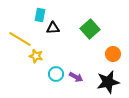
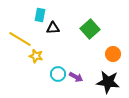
cyan circle: moved 2 px right
black star: rotated 20 degrees clockwise
